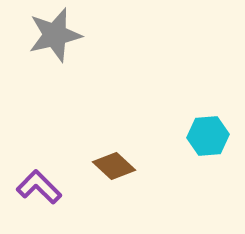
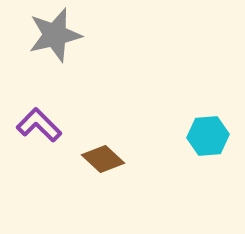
brown diamond: moved 11 px left, 7 px up
purple L-shape: moved 62 px up
